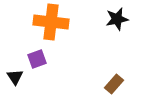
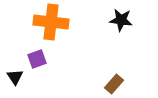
black star: moved 4 px right, 1 px down; rotated 20 degrees clockwise
